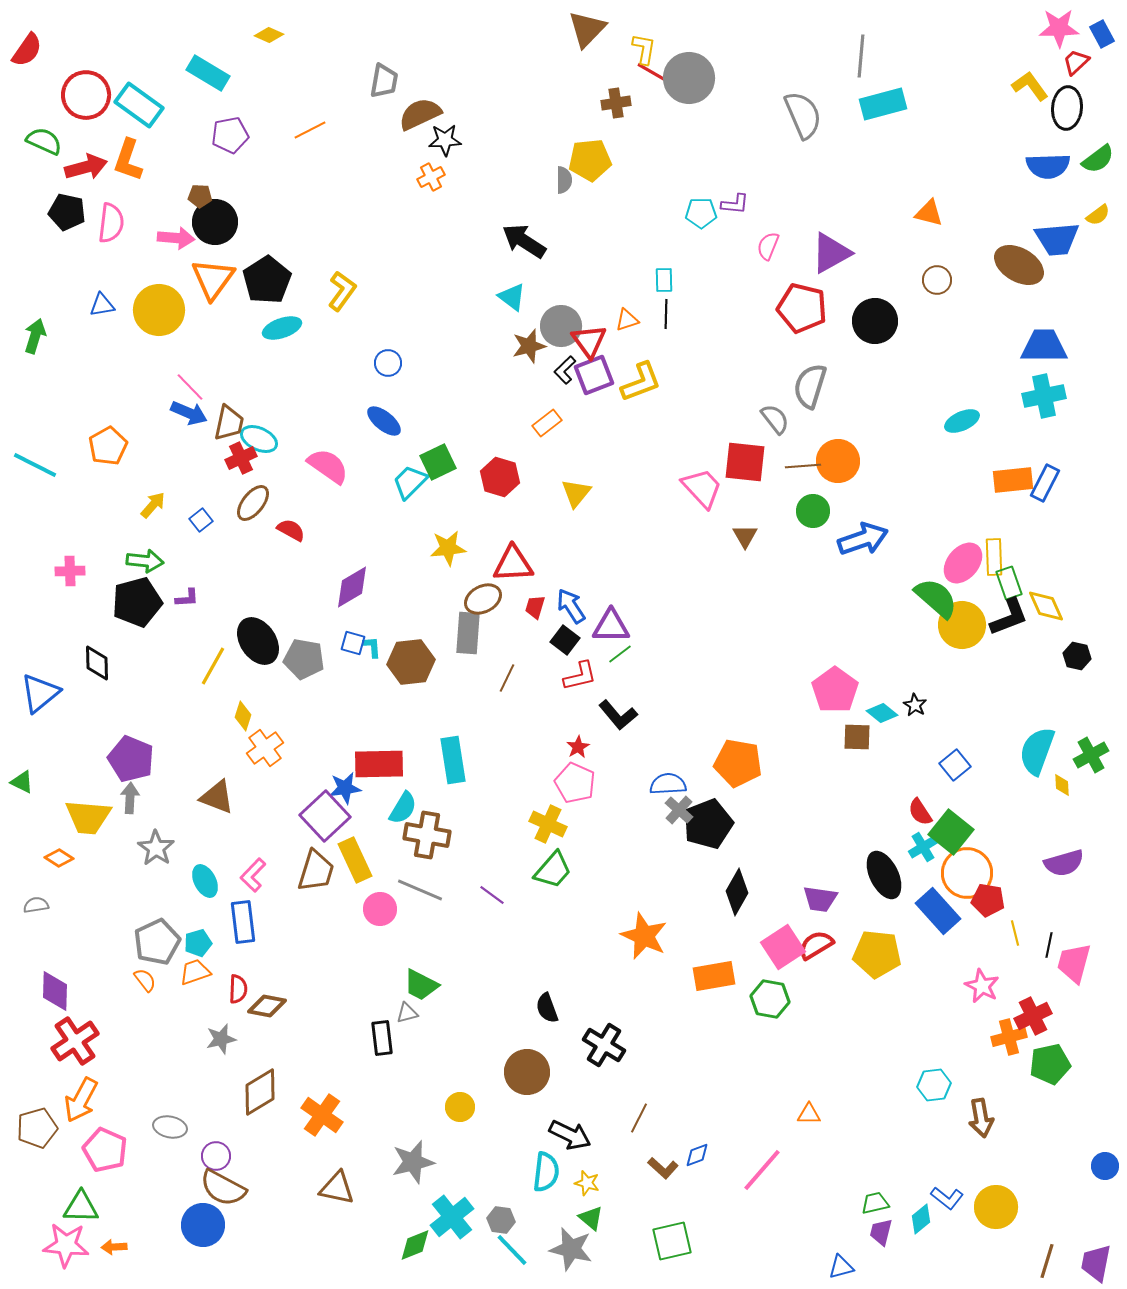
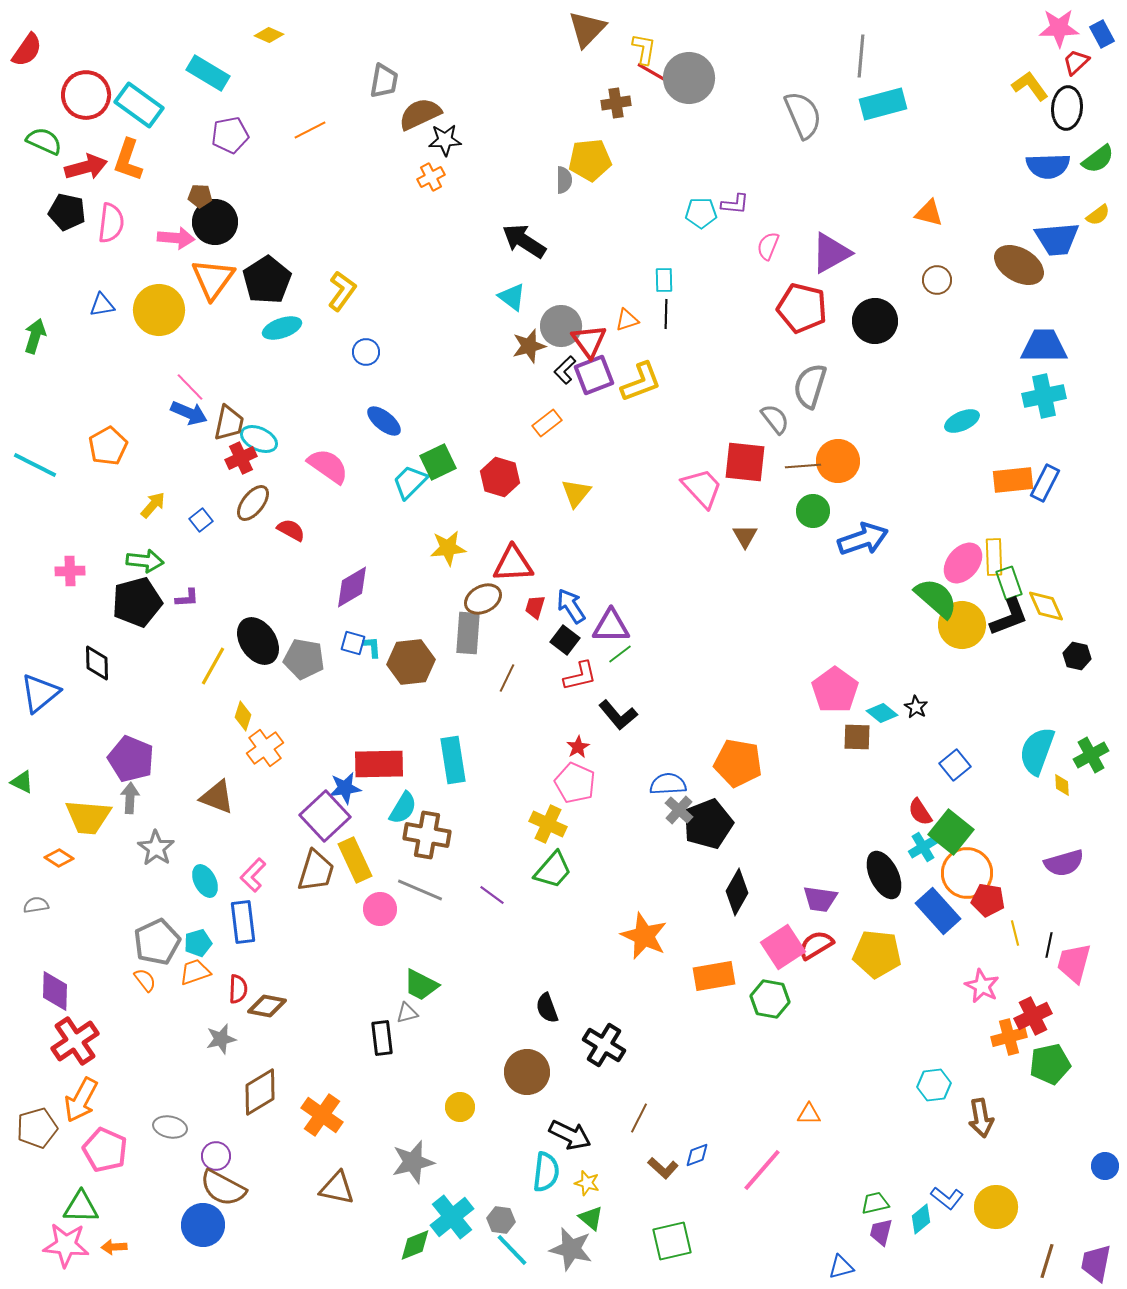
blue circle at (388, 363): moved 22 px left, 11 px up
black star at (915, 705): moved 1 px right, 2 px down
